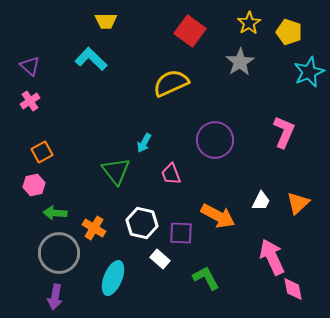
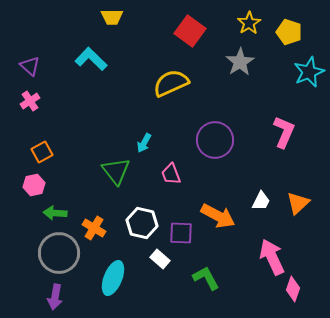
yellow trapezoid: moved 6 px right, 4 px up
pink diamond: rotated 30 degrees clockwise
